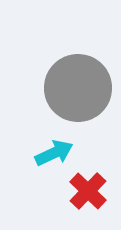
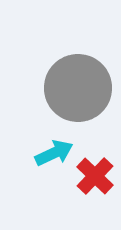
red cross: moved 7 px right, 15 px up
